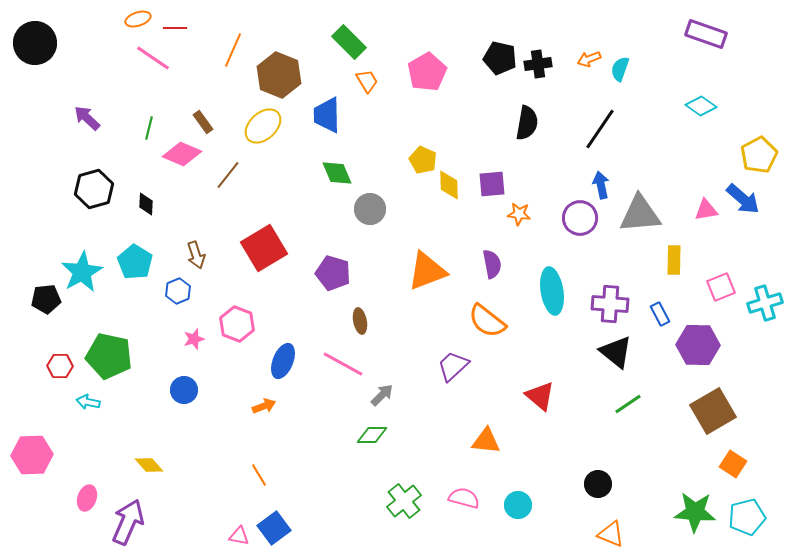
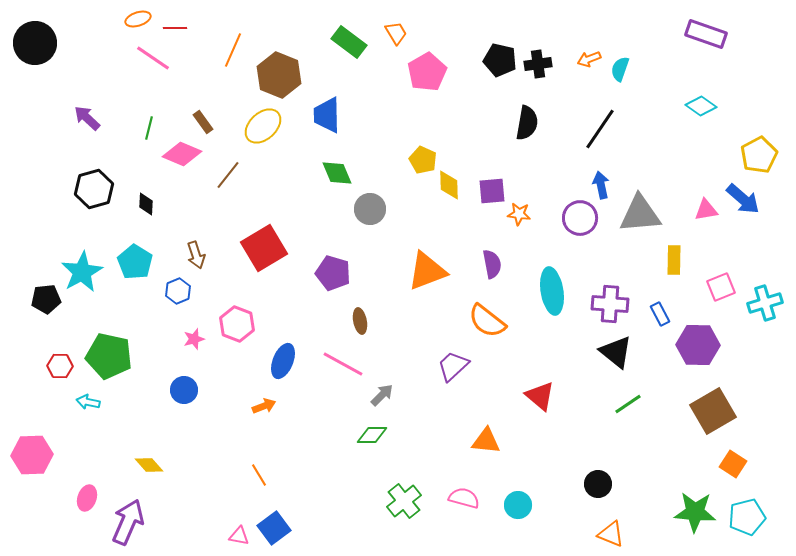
green rectangle at (349, 42): rotated 8 degrees counterclockwise
black pentagon at (500, 58): moved 2 px down
orange trapezoid at (367, 81): moved 29 px right, 48 px up
purple square at (492, 184): moved 7 px down
